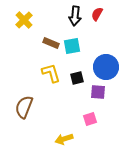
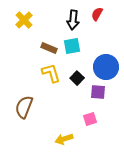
black arrow: moved 2 px left, 4 px down
brown rectangle: moved 2 px left, 5 px down
black square: rotated 32 degrees counterclockwise
